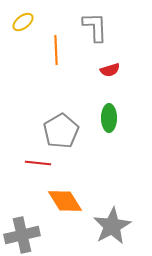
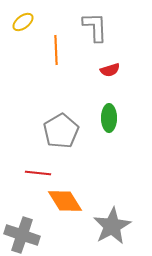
red line: moved 10 px down
gray cross: rotated 32 degrees clockwise
